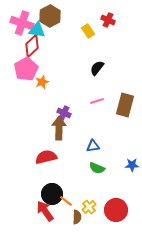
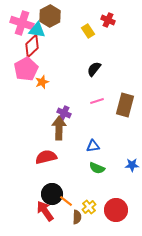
black semicircle: moved 3 px left, 1 px down
